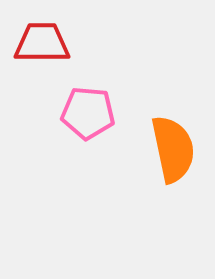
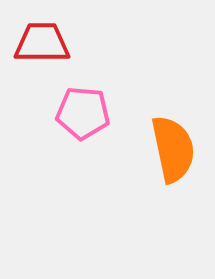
pink pentagon: moved 5 px left
